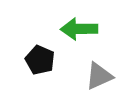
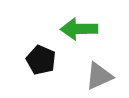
black pentagon: moved 1 px right
